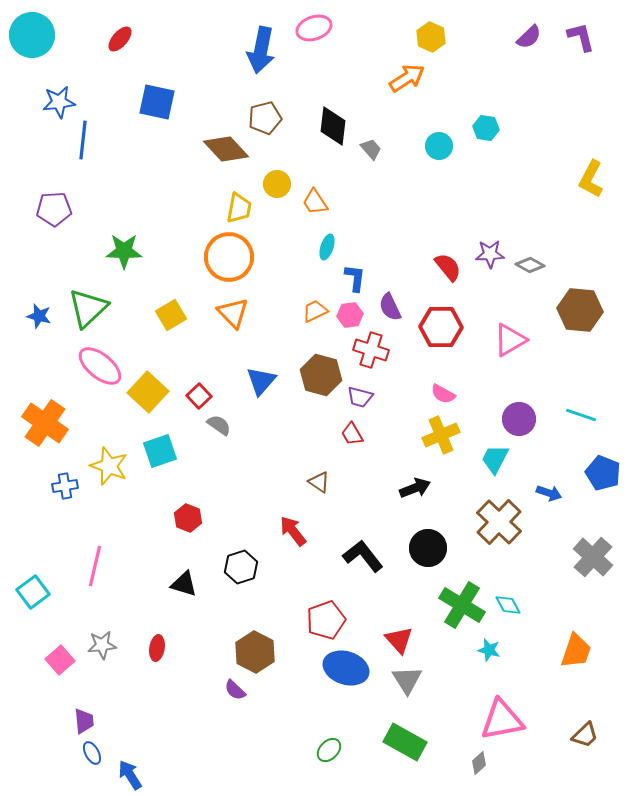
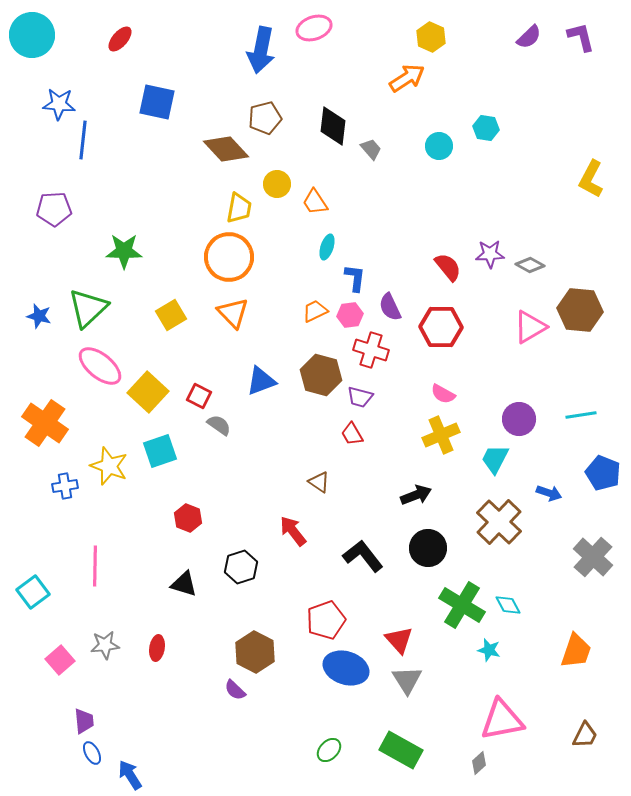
blue star at (59, 102): moved 2 px down; rotated 12 degrees clockwise
pink triangle at (510, 340): moved 20 px right, 13 px up
blue triangle at (261, 381): rotated 28 degrees clockwise
red square at (199, 396): rotated 20 degrees counterclockwise
cyan line at (581, 415): rotated 28 degrees counterclockwise
black arrow at (415, 488): moved 1 px right, 7 px down
pink line at (95, 566): rotated 12 degrees counterclockwise
gray star at (102, 645): moved 3 px right
brown trapezoid at (585, 735): rotated 20 degrees counterclockwise
green rectangle at (405, 742): moved 4 px left, 8 px down
